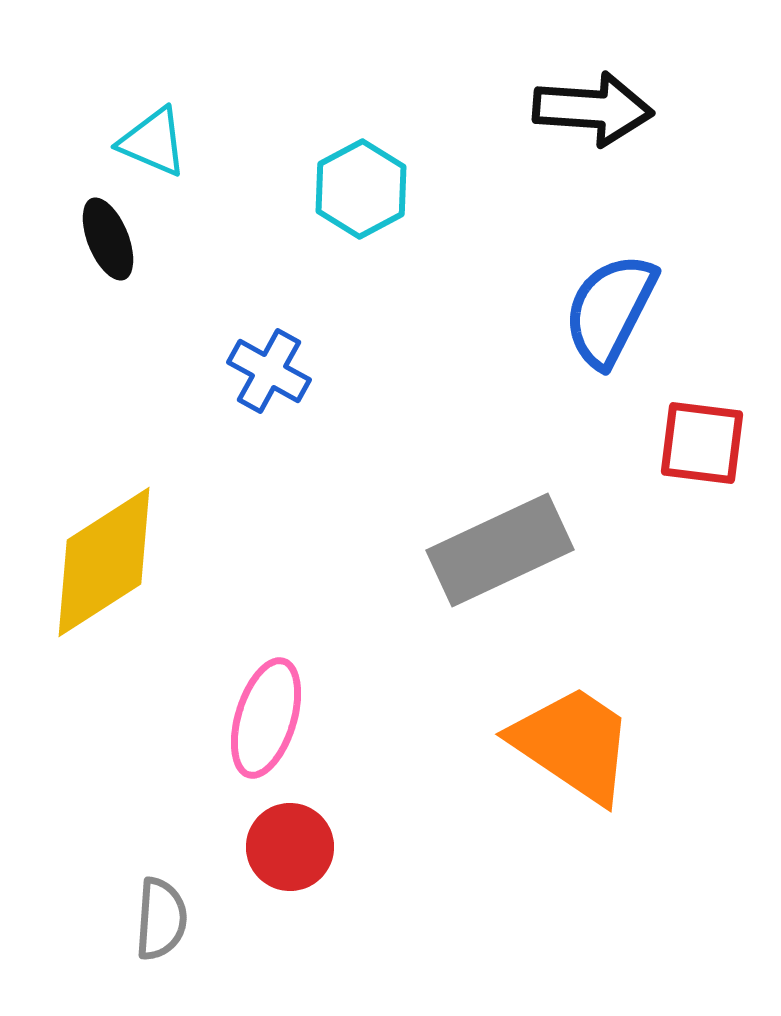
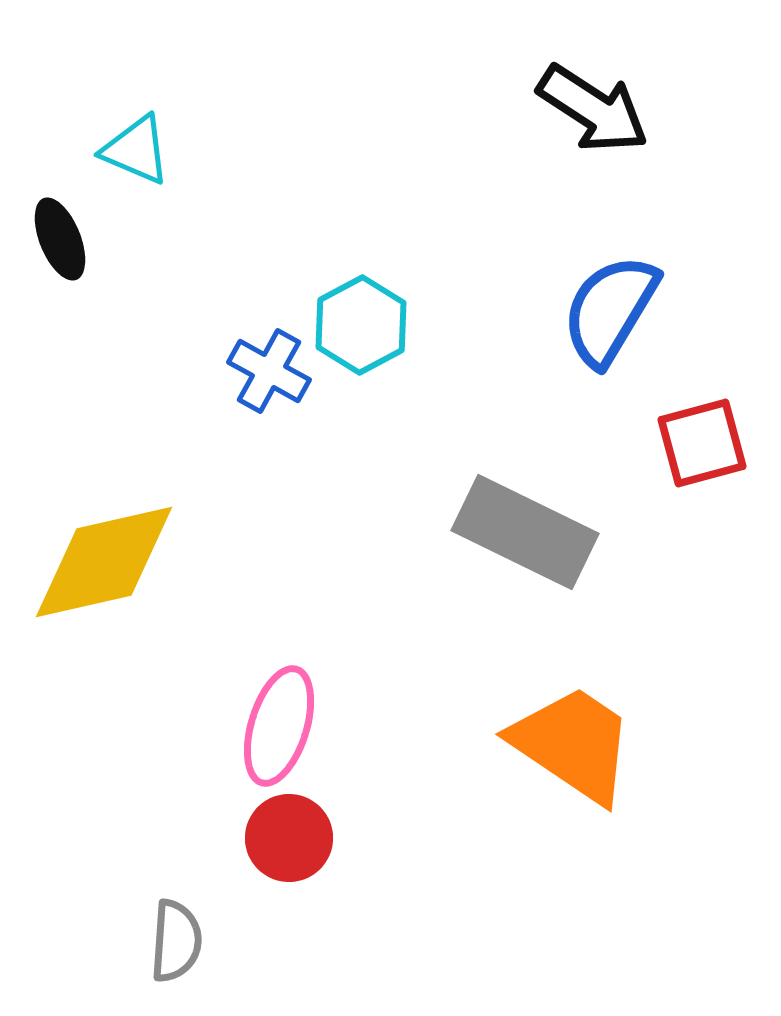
black arrow: rotated 29 degrees clockwise
cyan triangle: moved 17 px left, 8 px down
cyan hexagon: moved 136 px down
black ellipse: moved 48 px left
blue semicircle: rotated 4 degrees clockwise
red square: rotated 22 degrees counterclockwise
gray rectangle: moved 25 px right, 18 px up; rotated 51 degrees clockwise
yellow diamond: rotated 20 degrees clockwise
pink ellipse: moved 13 px right, 8 px down
red circle: moved 1 px left, 9 px up
gray semicircle: moved 15 px right, 22 px down
